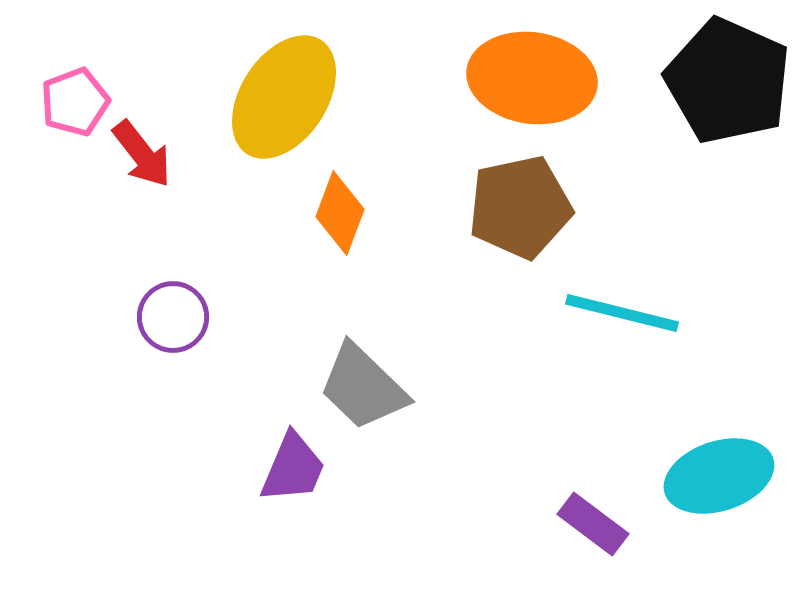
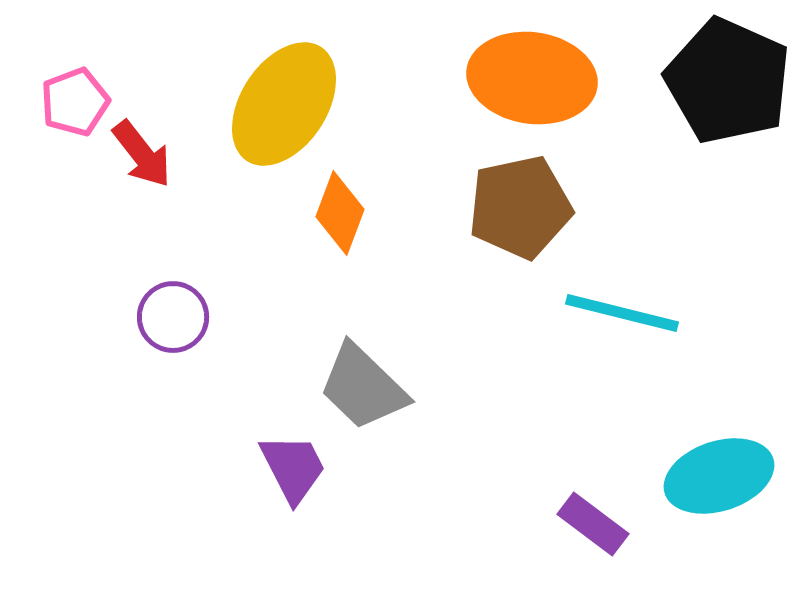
yellow ellipse: moved 7 px down
purple trapezoid: rotated 50 degrees counterclockwise
